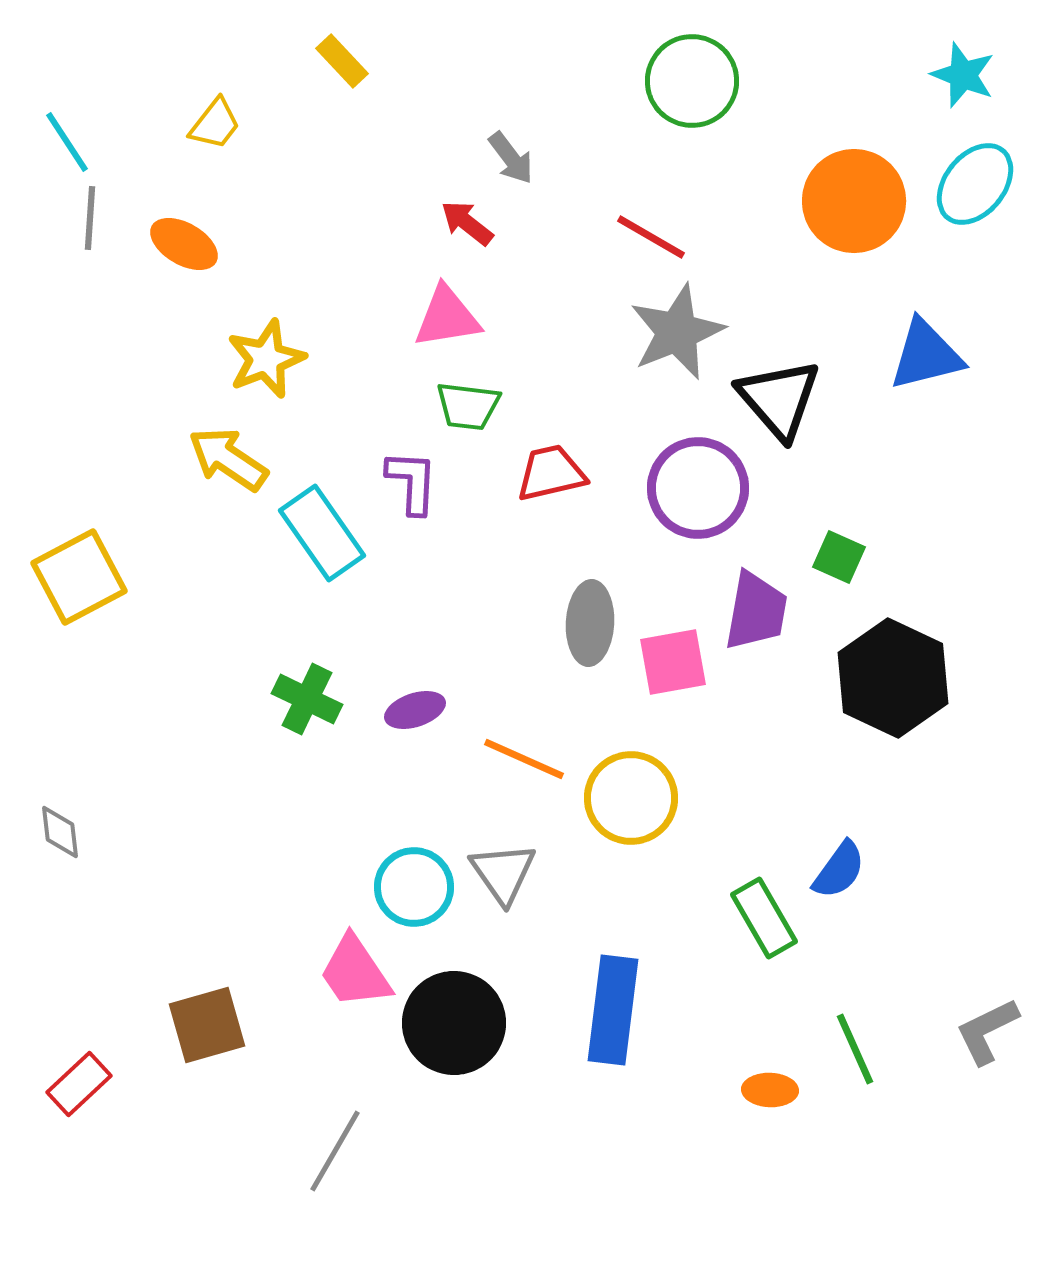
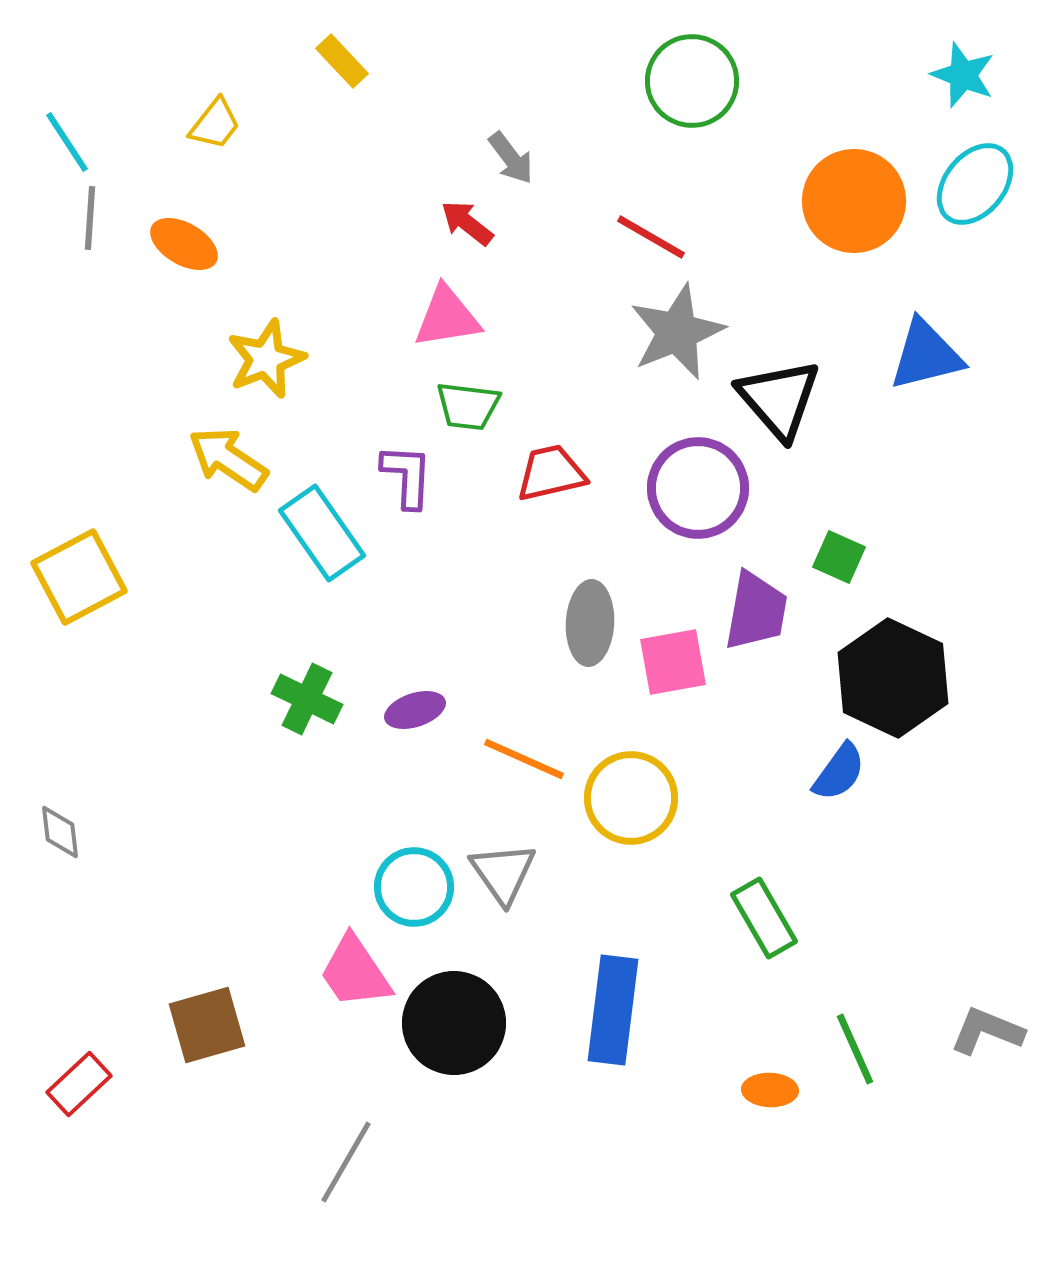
purple L-shape at (412, 482): moved 5 px left, 6 px up
blue semicircle at (839, 870): moved 98 px up
gray L-shape at (987, 1031): rotated 48 degrees clockwise
gray line at (335, 1151): moved 11 px right, 11 px down
